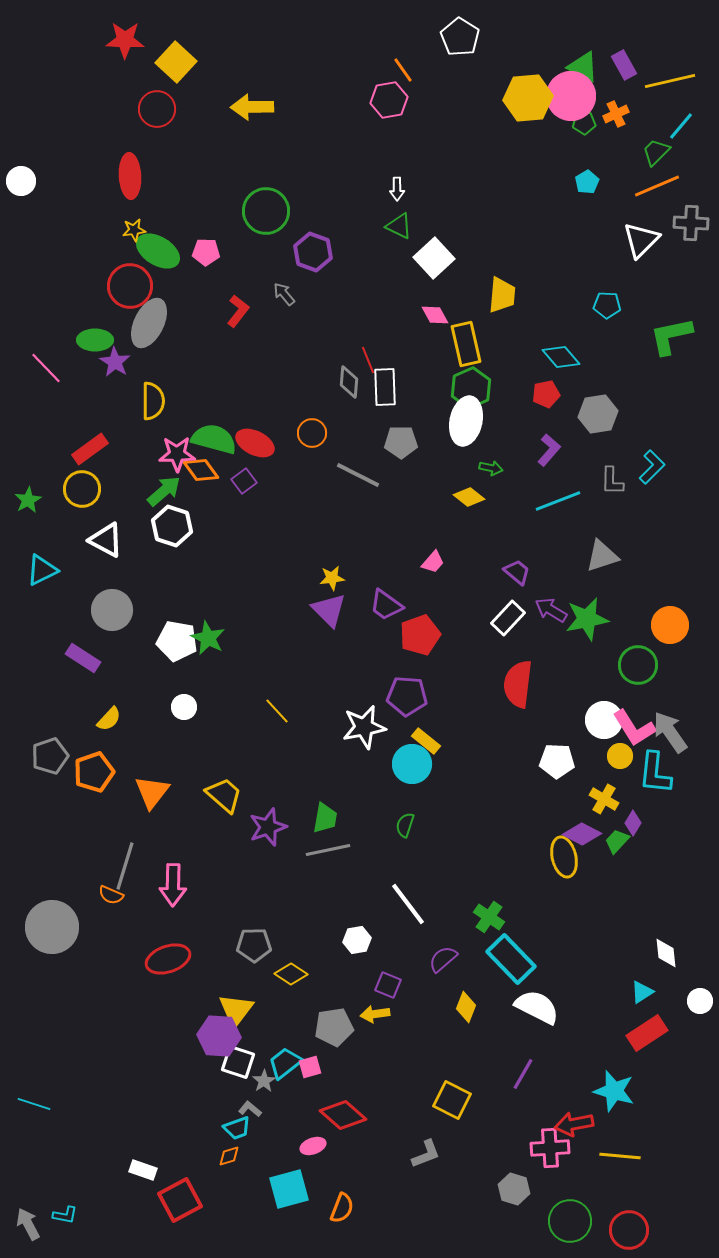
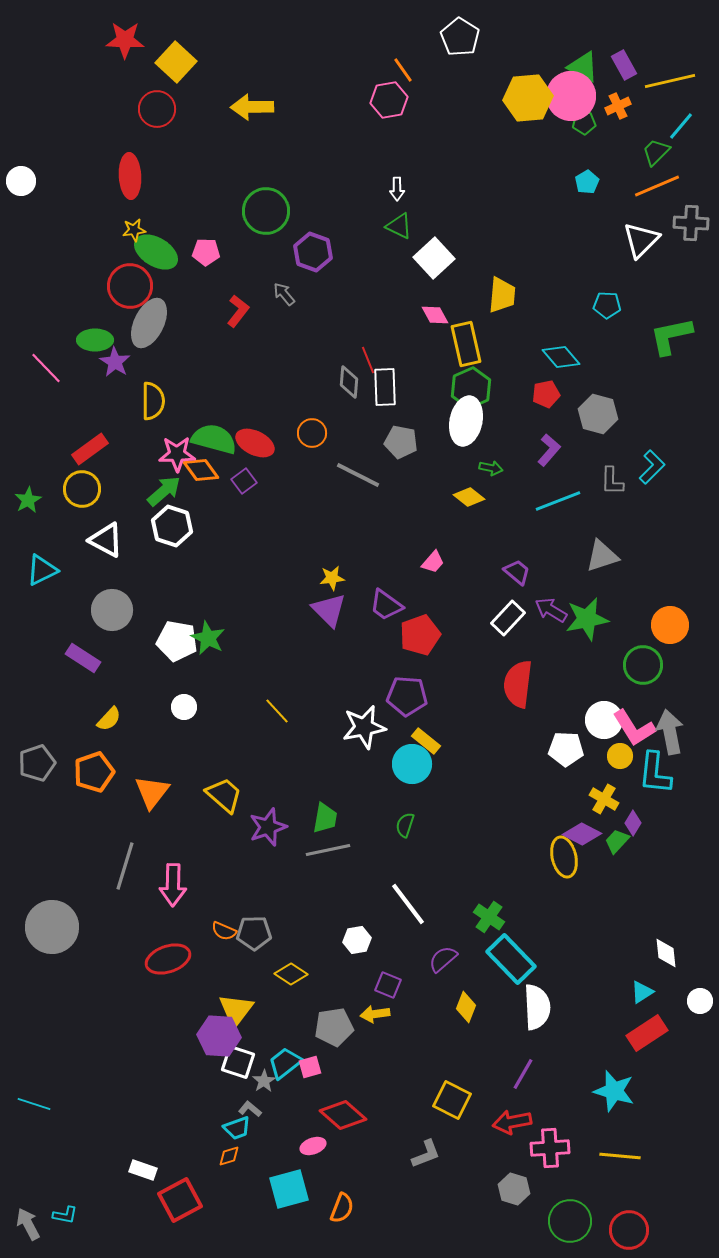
orange cross at (616, 114): moved 2 px right, 8 px up
green ellipse at (158, 251): moved 2 px left, 1 px down
gray hexagon at (598, 414): rotated 24 degrees clockwise
gray pentagon at (401, 442): rotated 12 degrees clockwise
green circle at (638, 665): moved 5 px right
gray arrow at (670, 732): rotated 24 degrees clockwise
gray pentagon at (50, 756): moved 13 px left, 7 px down
white pentagon at (557, 761): moved 9 px right, 12 px up
orange semicircle at (111, 895): moved 113 px right, 36 px down
gray pentagon at (254, 945): moved 12 px up
white semicircle at (537, 1007): rotated 60 degrees clockwise
red arrow at (574, 1124): moved 62 px left, 2 px up
